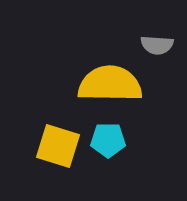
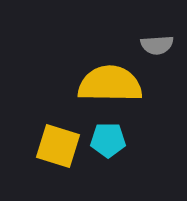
gray semicircle: rotated 8 degrees counterclockwise
